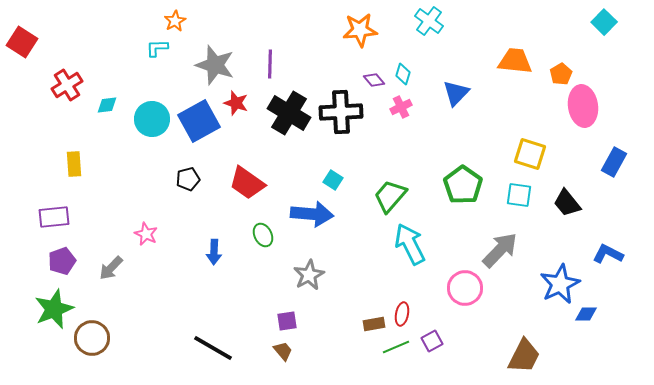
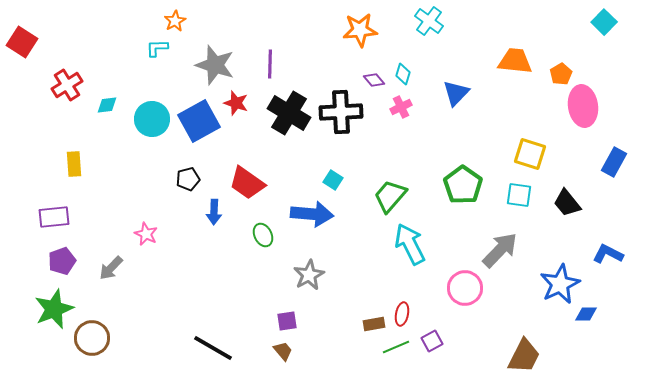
blue arrow at (214, 252): moved 40 px up
